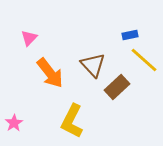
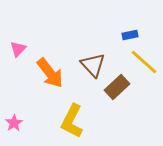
pink triangle: moved 11 px left, 11 px down
yellow line: moved 2 px down
